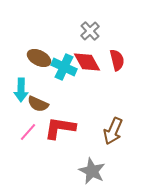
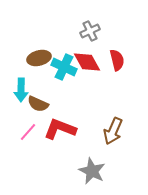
gray cross: rotated 18 degrees clockwise
brown ellipse: rotated 40 degrees counterclockwise
red L-shape: moved 1 px down; rotated 12 degrees clockwise
